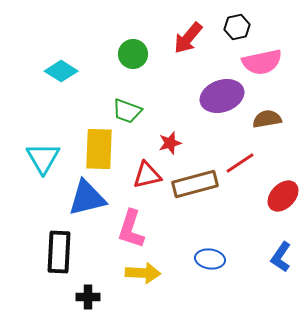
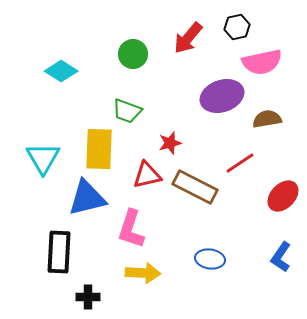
brown rectangle: moved 3 px down; rotated 42 degrees clockwise
